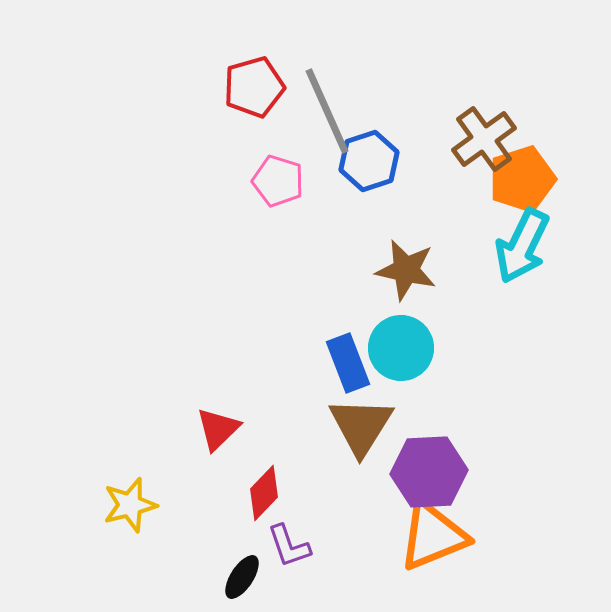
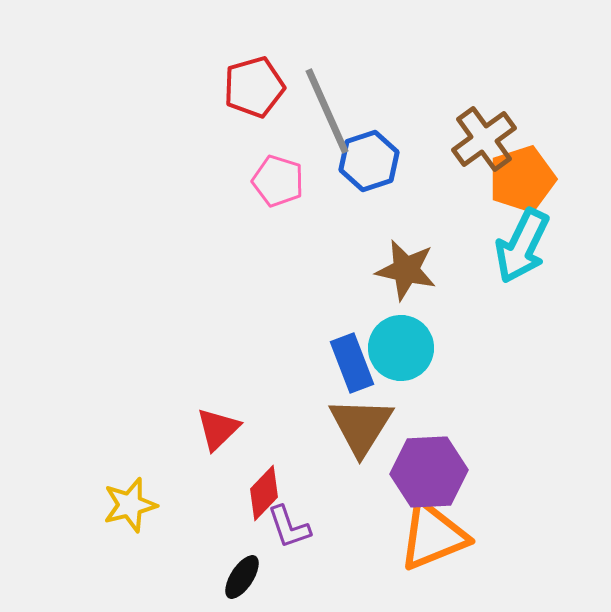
blue rectangle: moved 4 px right
purple L-shape: moved 19 px up
